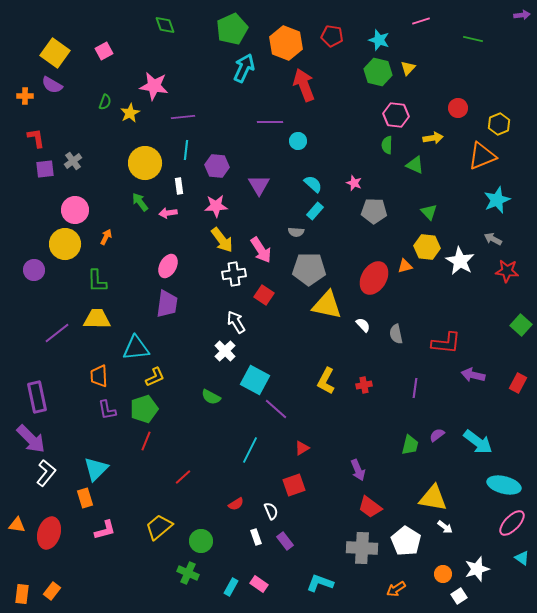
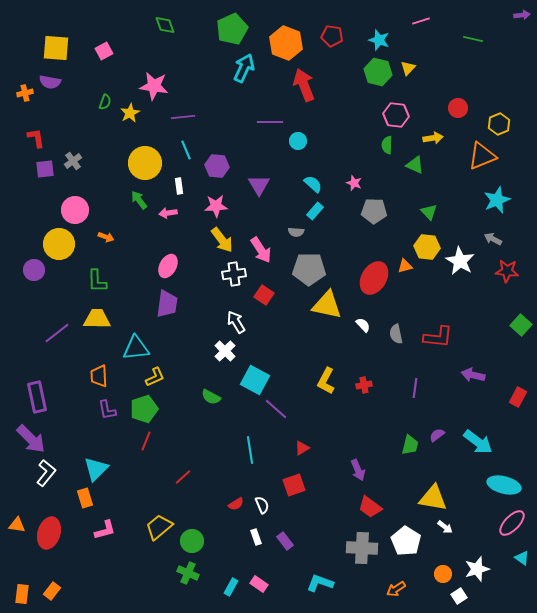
yellow square at (55, 53): moved 1 px right, 5 px up; rotated 32 degrees counterclockwise
purple semicircle at (52, 85): moved 2 px left, 3 px up; rotated 20 degrees counterclockwise
orange cross at (25, 96): moved 3 px up; rotated 14 degrees counterclockwise
cyan line at (186, 150): rotated 30 degrees counterclockwise
green arrow at (140, 202): moved 1 px left, 2 px up
orange arrow at (106, 237): rotated 84 degrees clockwise
yellow circle at (65, 244): moved 6 px left
red L-shape at (446, 343): moved 8 px left, 6 px up
red rectangle at (518, 383): moved 14 px down
cyan line at (250, 450): rotated 36 degrees counterclockwise
white semicircle at (271, 511): moved 9 px left, 6 px up
green circle at (201, 541): moved 9 px left
